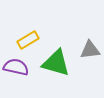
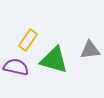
yellow rectangle: rotated 25 degrees counterclockwise
green triangle: moved 2 px left, 3 px up
